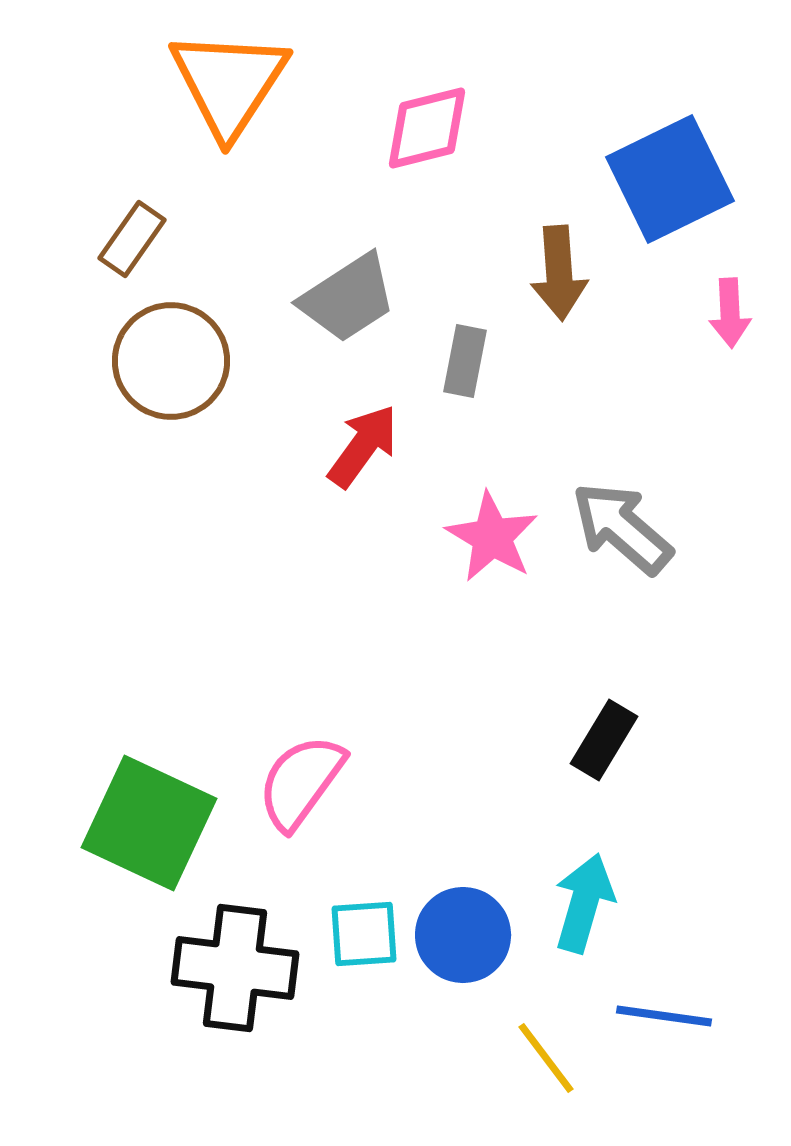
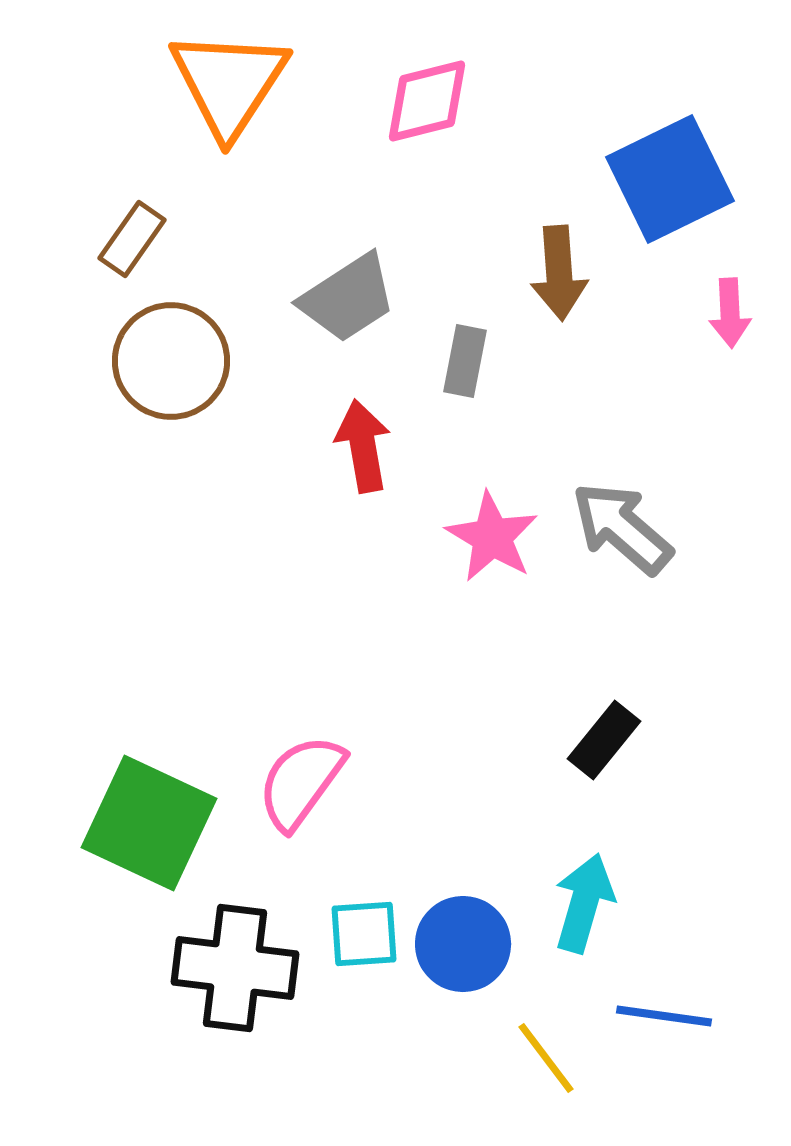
pink diamond: moved 27 px up
red arrow: rotated 46 degrees counterclockwise
black rectangle: rotated 8 degrees clockwise
blue circle: moved 9 px down
